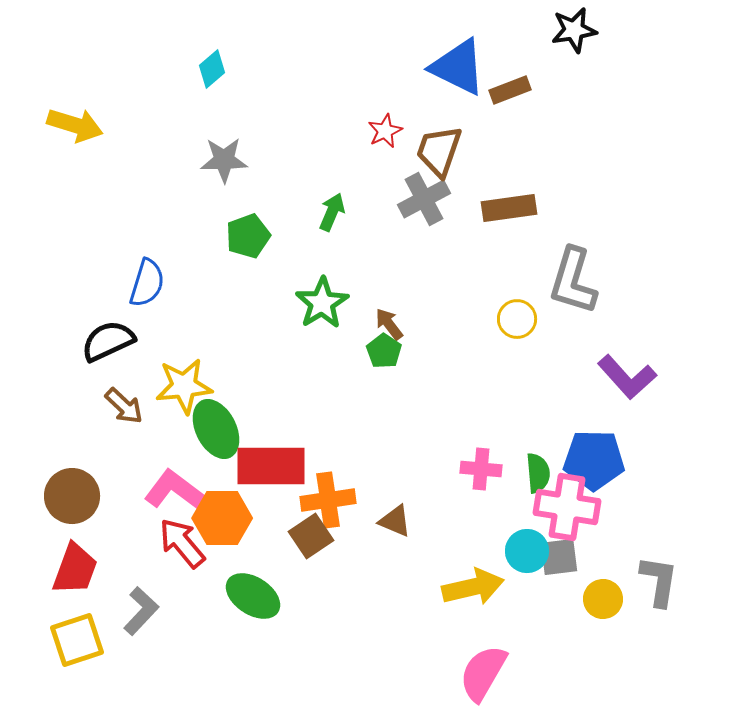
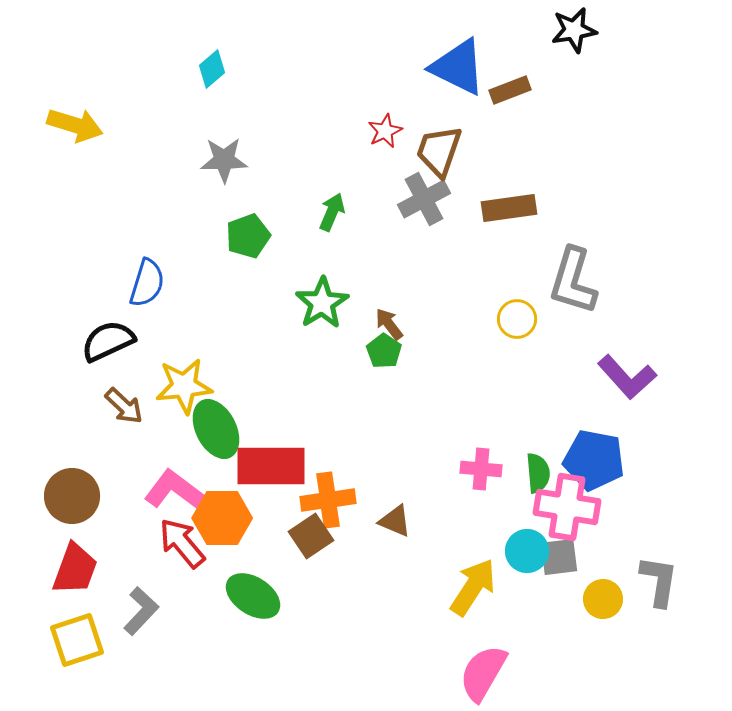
blue pentagon at (594, 460): rotated 10 degrees clockwise
yellow arrow at (473, 587): rotated 44 degrees counterclockwise
